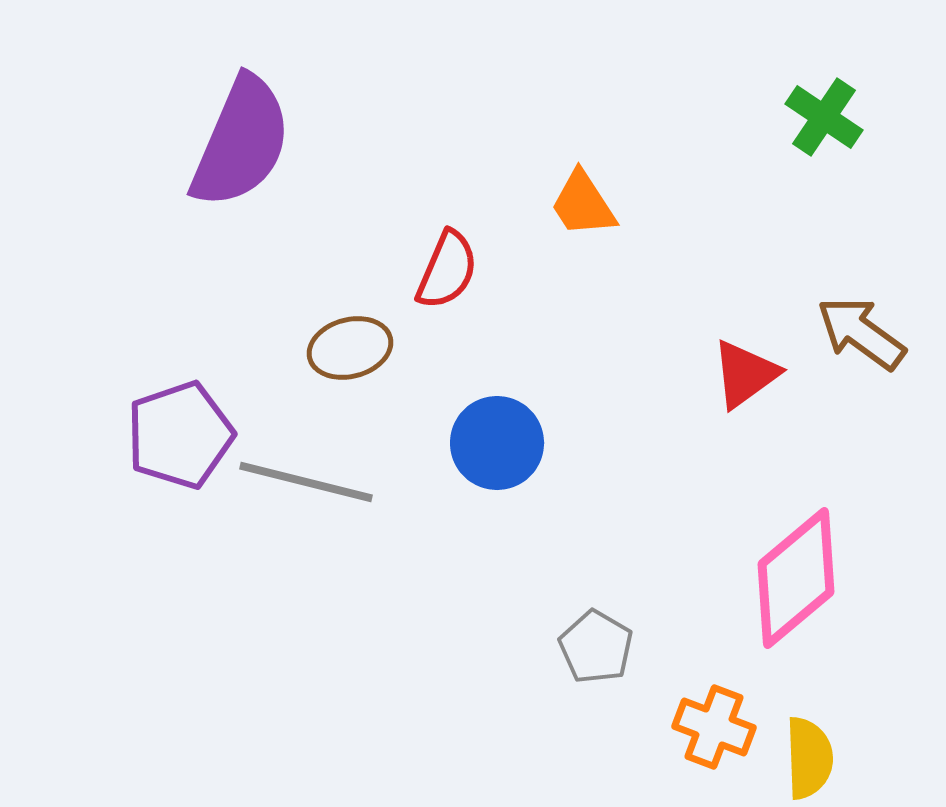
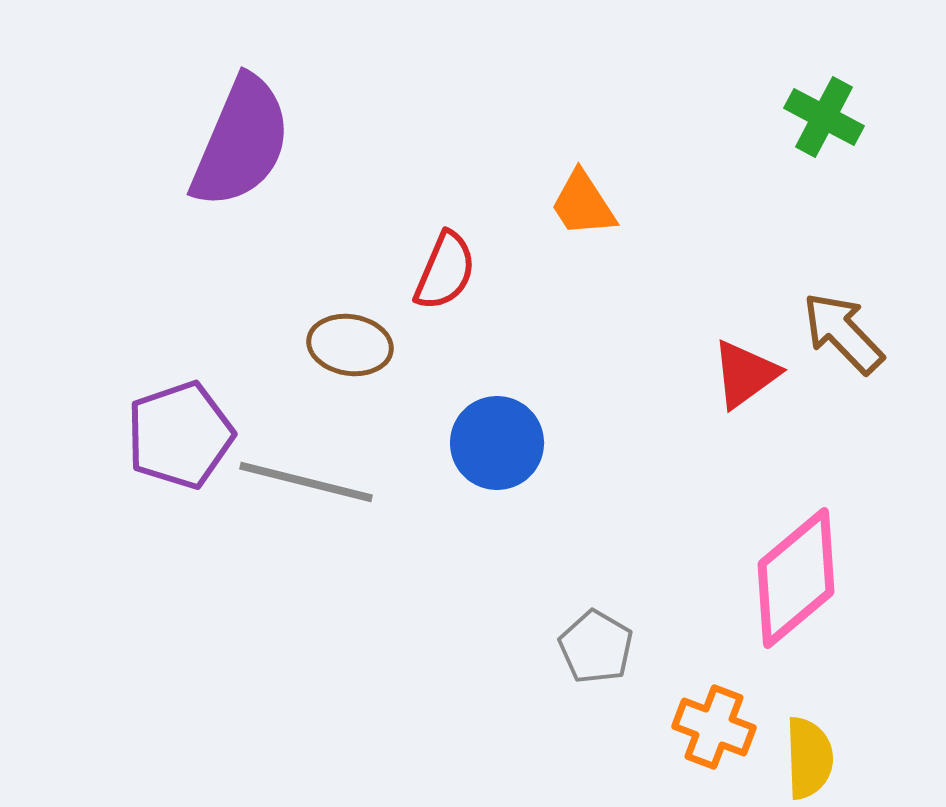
green cross: rotated 6 degrees counterclockwise
red semicircle: moved 2 px left, 1 px down
brown arrow: moved 18 px left; rotated 10 degrees clockwise
brown ellipse: moved 3 px up; rotated 24 degrees clockwise
